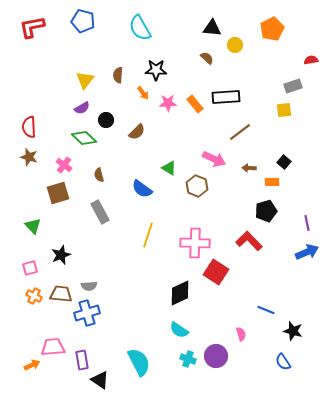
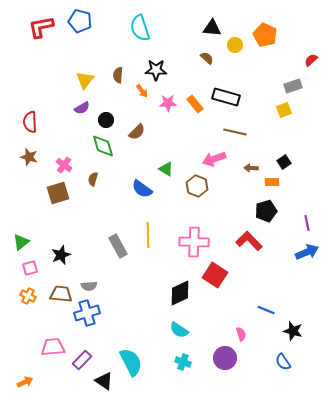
blue pentagon at (83, 21): moved 3 px left
red L-shape at (32, 27): moved 9 px right
cyan semicircle at (140, 28): rotated 12 degrees clockwise
orange pentagon at (272, 29): moved 7 px left, 6 px down; rotated 20 degrees counterclockwise
red semicircle at (311, 60): rotated 32 degrees counterclockwise
orange arrow at (143, 93): moved 1 px left, 2 px up
black rectangle at (226, 97): rotated 20 degrees clockwise
yellow square at (284, 110): rotated 14 degrees counterclockwise
red semicircle at (29, 127): moved 1 px right, 5 px up
brown line at (240, 132): moved 5 px left; rotated 50 degrees clockwise
green diamond at (84, 138): moved 19 px right, 8 px down; rotated 30 degrees clockwise
pink arrow at (214, 159): rotated 135 degrees clockwise
black square at (284, 162): rotated 16 degrees clockwise
green triangle at (169, 168): moved 3 px left, 1 px down
brown arrow at (249, 168): moved 2 px right
brown semicircle at (99, 175): moved 6 px left, 4 px down; rotated 32 degrees clockwise
gray rectangle at (100, 212): moved 18 px right, 34 px down
green triangle at (33, 226): moved 12 px left, 16 px down; rotated 36 degrees clockwise
yellow line at (148, 235): rotated 20 degrees counterclockwise
pink cross at (195, 243): moved 1 px left, 1 px up
red square at (216, 272): moved 1 px left, 3 px down
orange cross at (34, 296): moved 6 px left
purple circle at (216, 356): moved 9 px right, 2 px down
cyan cross at (188, 359): moved 5 px left, 3 px down
purple rectangle at (82, 360): rotated 54 degrees clockwise
cyan semicircle at (139, 362): moved 8 px left
orange arrow at (32, 365): moved 7 px left, 17 px down
black triangle at (100, 380): moved 4 px right, 1 px down
